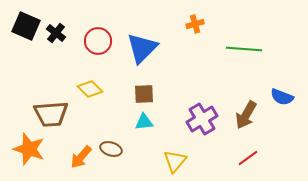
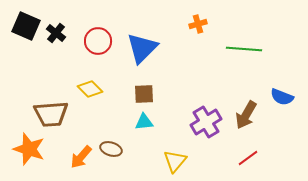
orange cross: moved 3 px right
purple cross: moved 4 px right, 3 px down
